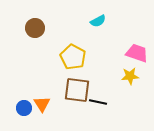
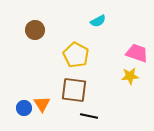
brown circle: moved 2 px down
yellow pentagon: moved 3 px right, 2 px up
brown square: moved 3 px left
black line: moved 9 px left, 14 px down
